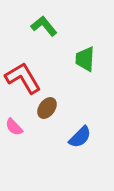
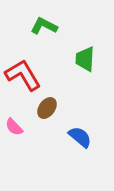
green L-shape: rotated 24 degrees counterclockwise
red L-shape: moved 3 px up
blue semicircle: rotated 95 degrees counterclockwise
